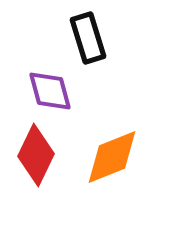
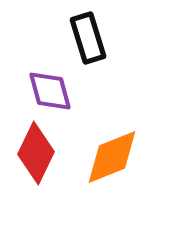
red diamond: moved 2 px up
